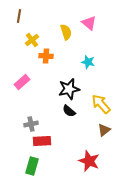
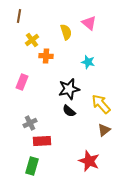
pink rectangle: rotated 28 degrees counterclockwise
gray cross: moved 1 px left, 1 px up; rotated 16 degrees counterclockwise
